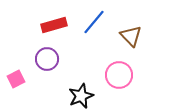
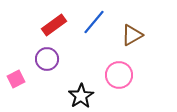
red rectangle: rotated 20 degrees counterclockwise
brown triangle: moved 1 px right, 1 px up; rotated 45 degrees clockwise
black star: rotated 10 degrees counterclockwise
